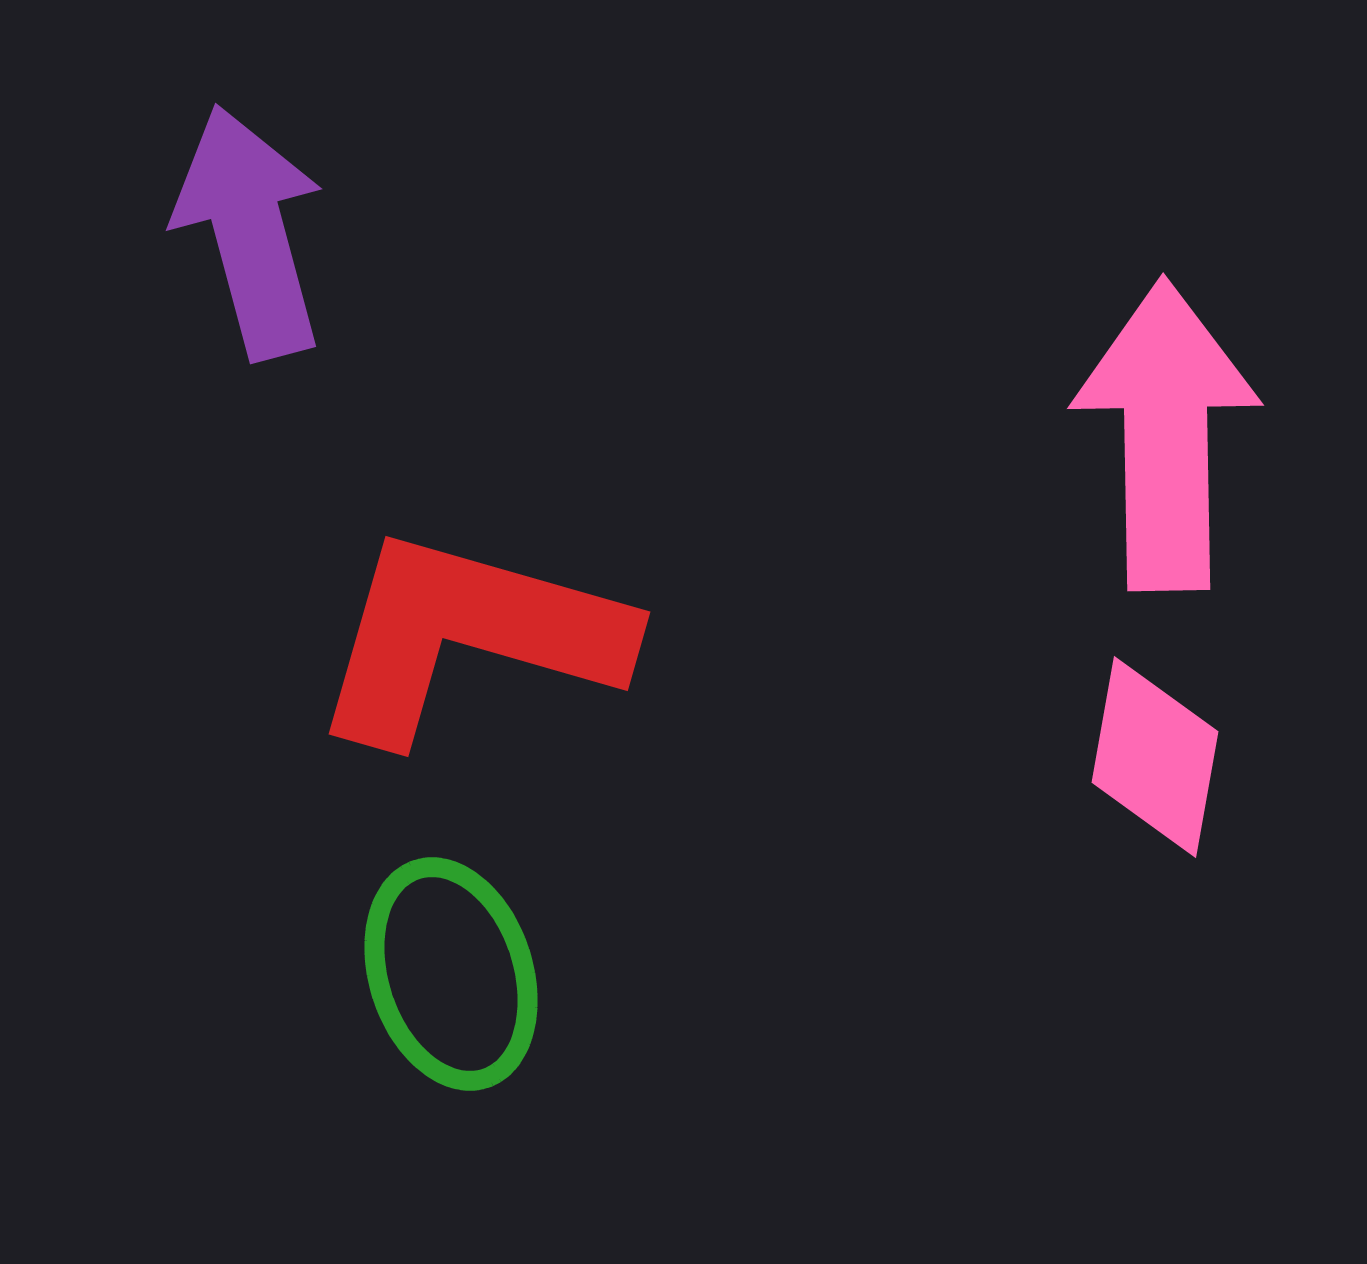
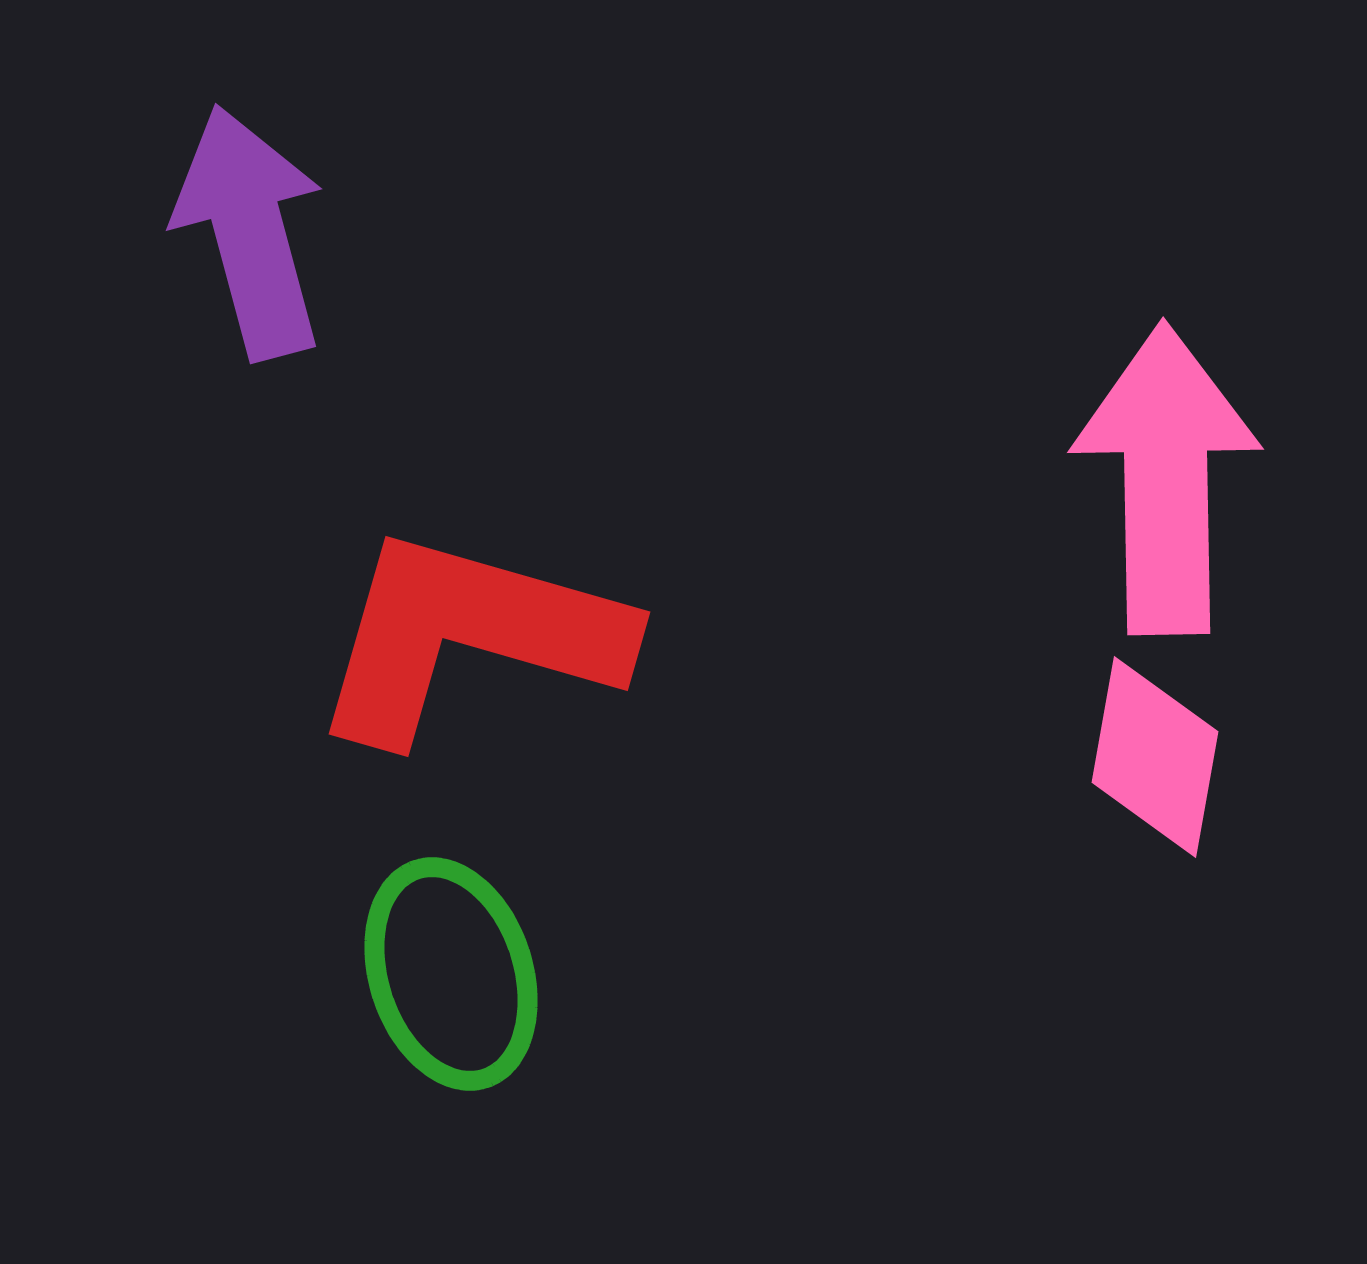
pink arrow: moved 44 px down
